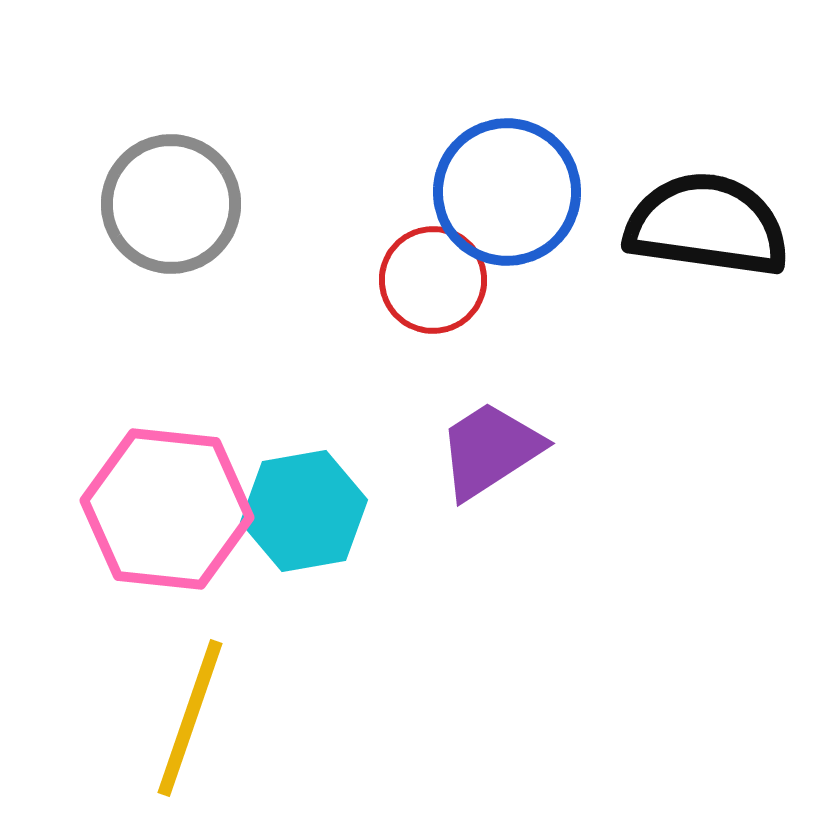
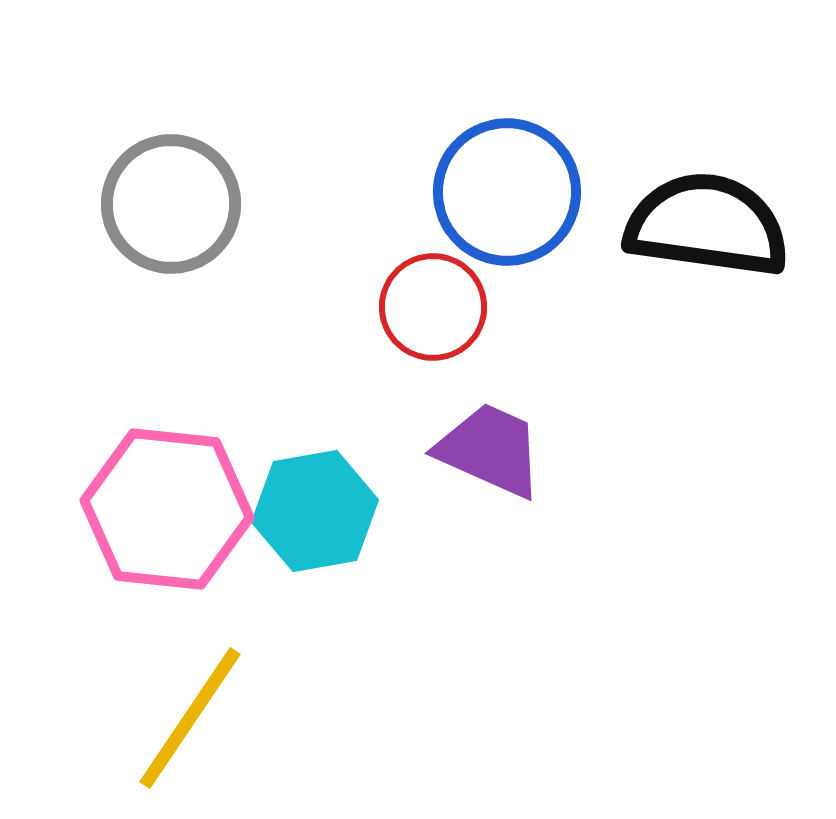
red circle: moved 27 px down
purple trapezoid: rotated 57 degrees clockwise
cyan hexagon: moved 11 px right
yellow line: rotated 15 degrees clockwise
